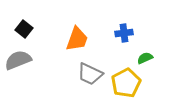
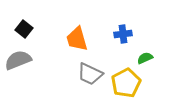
blue cross: moved 1 px left, 1 px down
orange trapezoid: rotated 144 degrees clockwise
